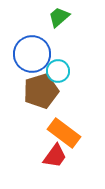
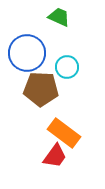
green trapezoid: rotated 65 degrees clockwise
blue circle: moved 5 px left, 1 px up
cyan circle: moved 9 px right, 4 px up
brown pentagon: moved 2 px up; rotated 20 degrees clockwise
